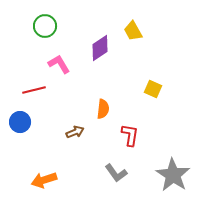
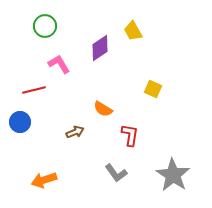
orange semicircle: rotated 114 degrees clockwise
